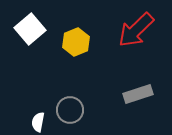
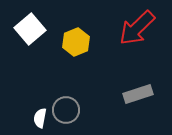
red arrow: moved 1 px right, 2 px up
gray circle: moved 4 px left
white semicircle: moved 2 px right, 4 px up
